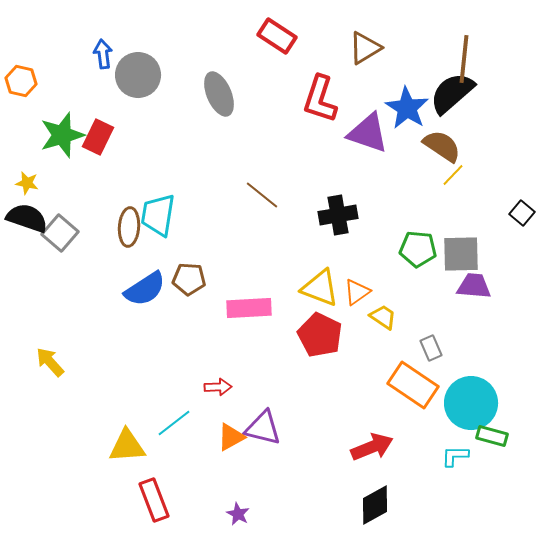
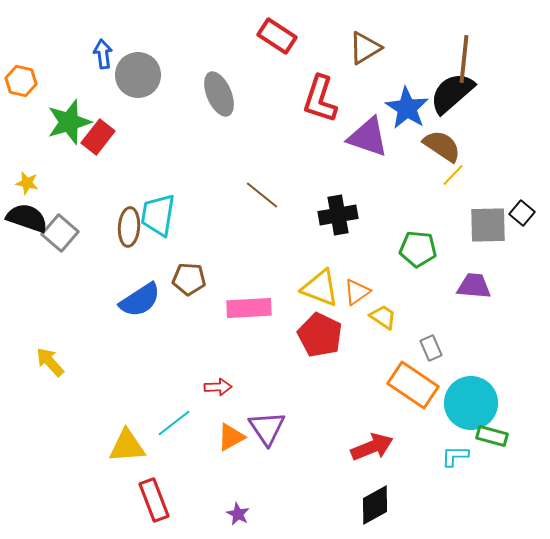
purple triangle at (368, 133): moved 4 px down
green star at (62, 135): moved 7 px right, 13 px up
red rectangle at (98, 137): rotated 12 degrees clockwise
gray square at (461, 254): moved 27 px right, 29 px up
blue semicircle at (145, 289): moved 5 px left, 11 px down
purple triangle at (263, 428): moved 4 px right; rotated 42 degrees clockwise
